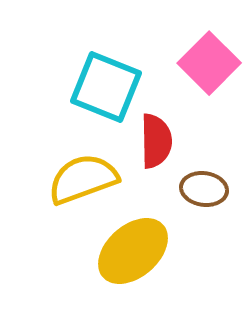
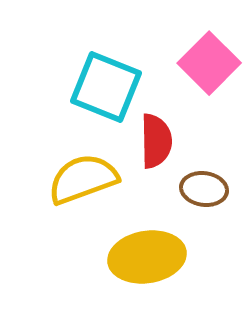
yellow ellipse: moved 14 px right, 6 px down; rotated 32 degrees clockwise
